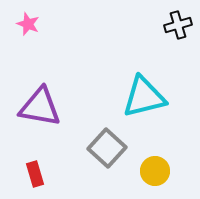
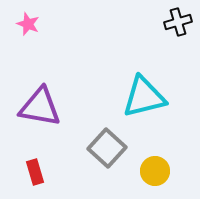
black cross: moved 3 px up
red rectangle: moved 2 px up
